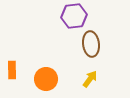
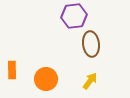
yellow arrow: moved 2 px down
